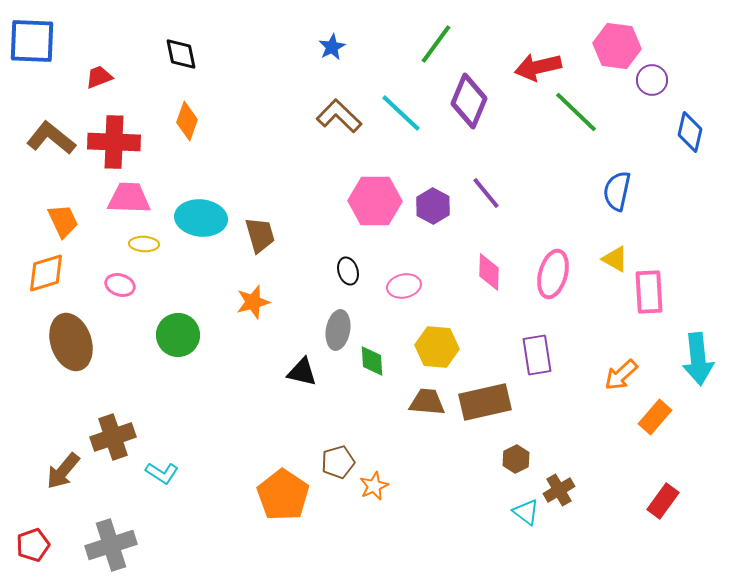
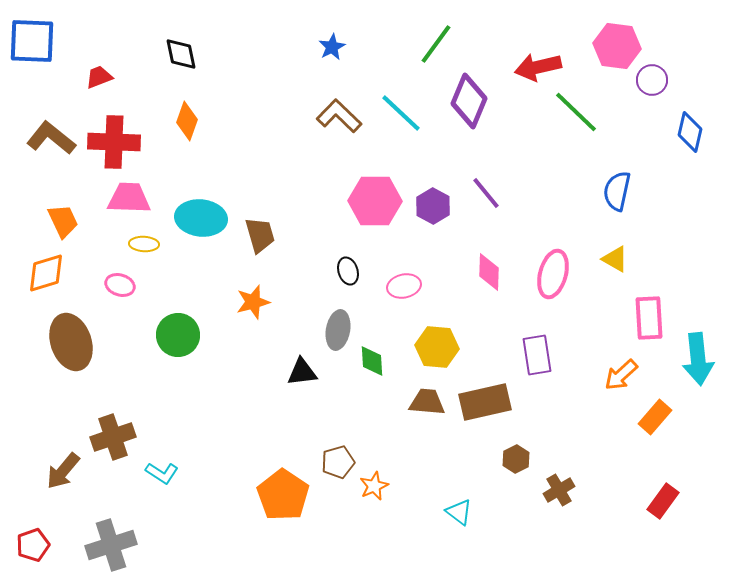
pink rectangle at (649, 292): moved 26 px down
black triangle at (302, 372): rotated 20 degrees counterclockwise
cyan triangle at (526, 512): moved 67 px left
